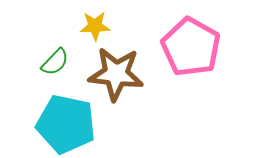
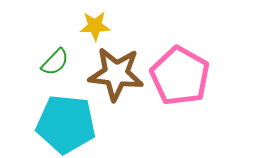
pink pentagon: moved 11 px left, 29 px down
cyan pentagon: rotated 6 degrees counterclockwise
